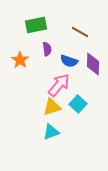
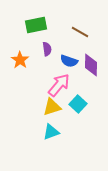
purple diamond: moved 2 px left, 1 px down
